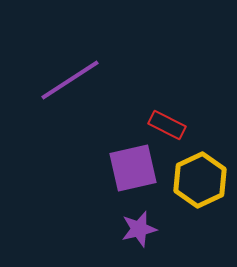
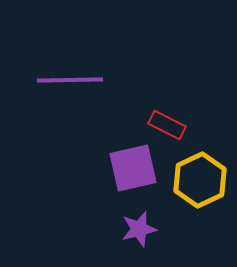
purple line: rotated 32 degrees clockwise
